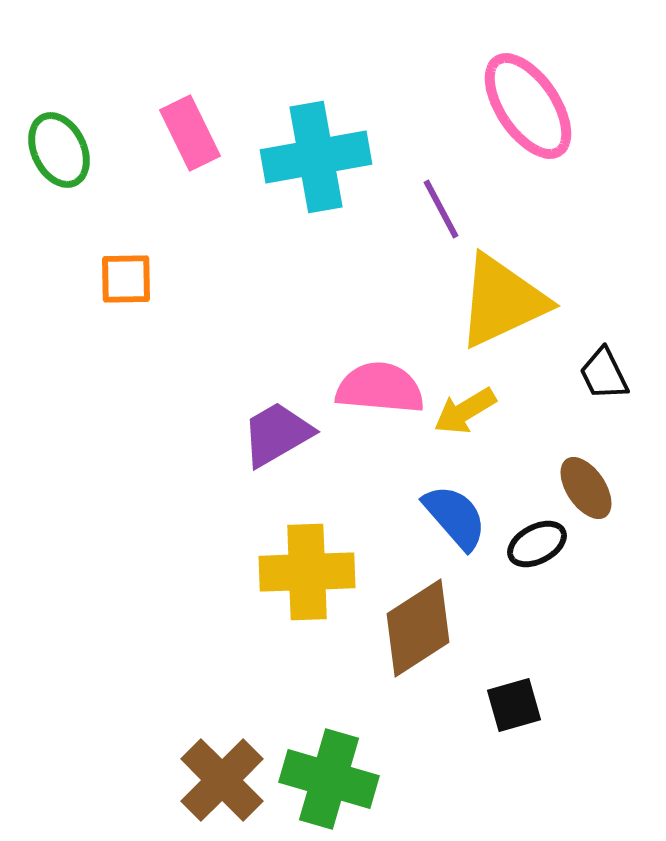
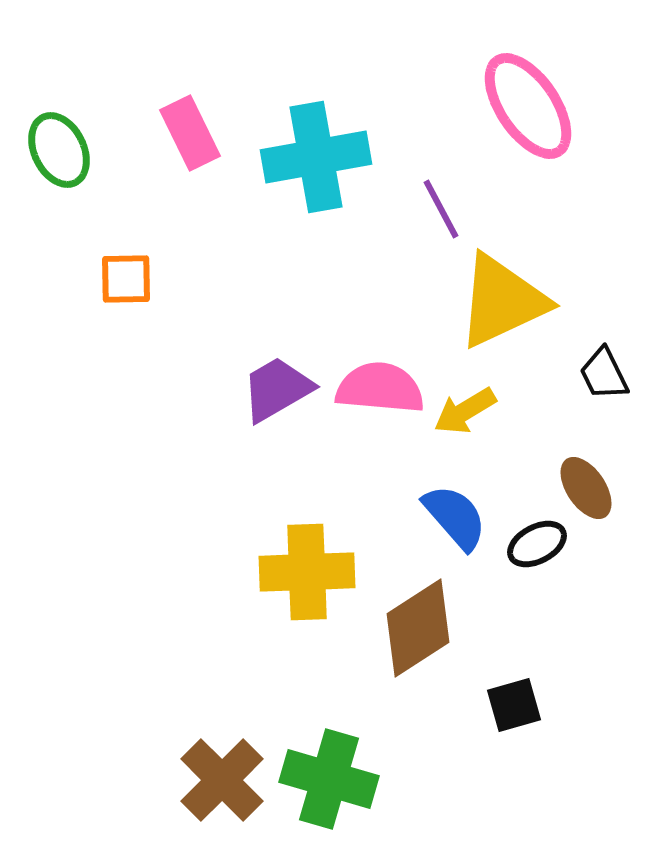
purple trapezoid: moved 45 px up
